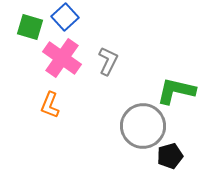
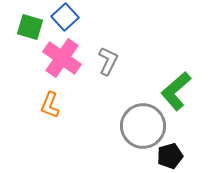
green L-shape: rotated 54 degrees counterclockwise
